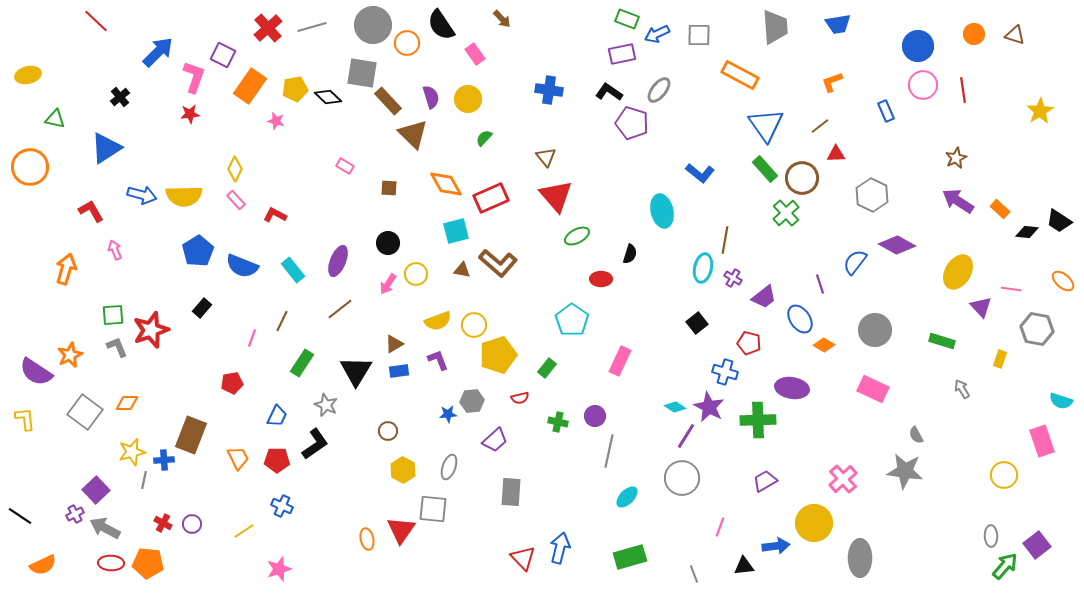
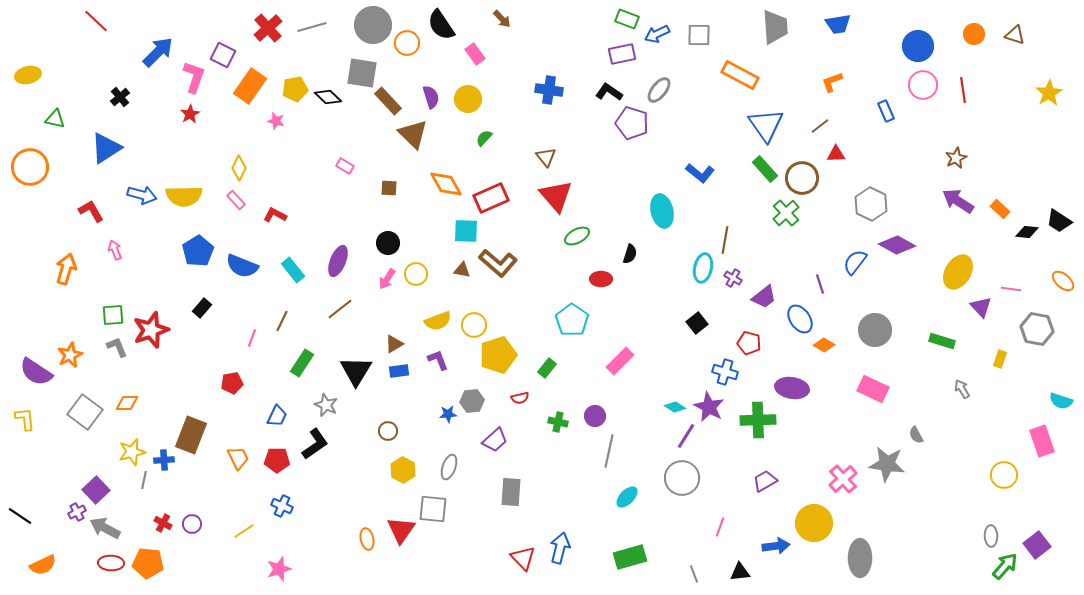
yellow star at (1040, 111): moved 9 px right, 18 px up
red star at (190, 114): rotated 24 degrees counterclockwise
yellow diamond at (235, 169): moved 4 px right, 1 px up
gray hexagon at (872, 195): moved 1 px left, 9 px down
cyan square at (456, 231): moved 10 px right; rotated 16 degrees clockwise
pink arrow at (388, 284): moved 1 px left, 5 px up
pink rectangle at (620, 361): rotated 20 degrees clockwise
gray star at (905, 471): moved 18 px left, 7 px up
purple cross at (75, 514): moved 2 px right, 2 px up
black triangle at (744, 566): moved 4 px left, 6 px down
